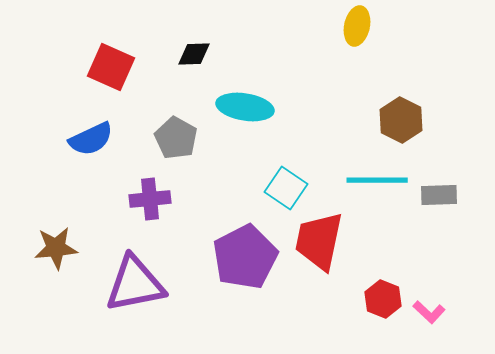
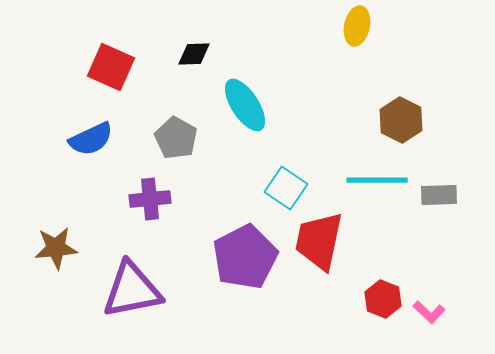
cyan ellipse: moved 2 px up; rotated 48 degrees clockwise
purple triangle: moved 3 px left, 6 px down
